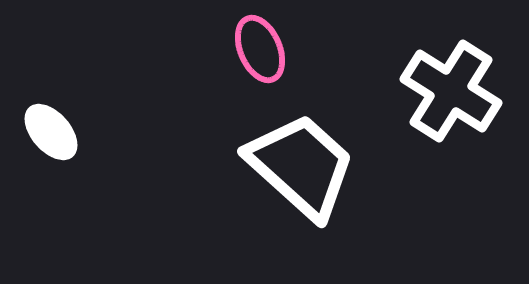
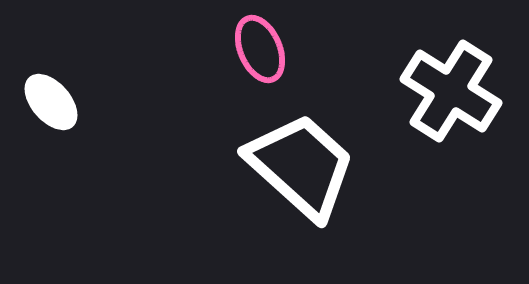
white ellipse: moved 30 px up
